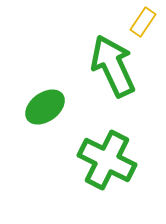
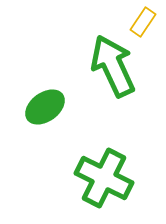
green cross: moved 3 px left, 18 px down
